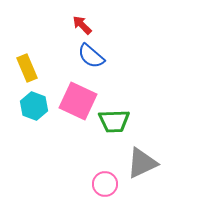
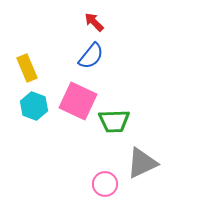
red arrow: moved 12 px right, 3 px up
blue semicircle: rotated 92 degrees counterclockwise
